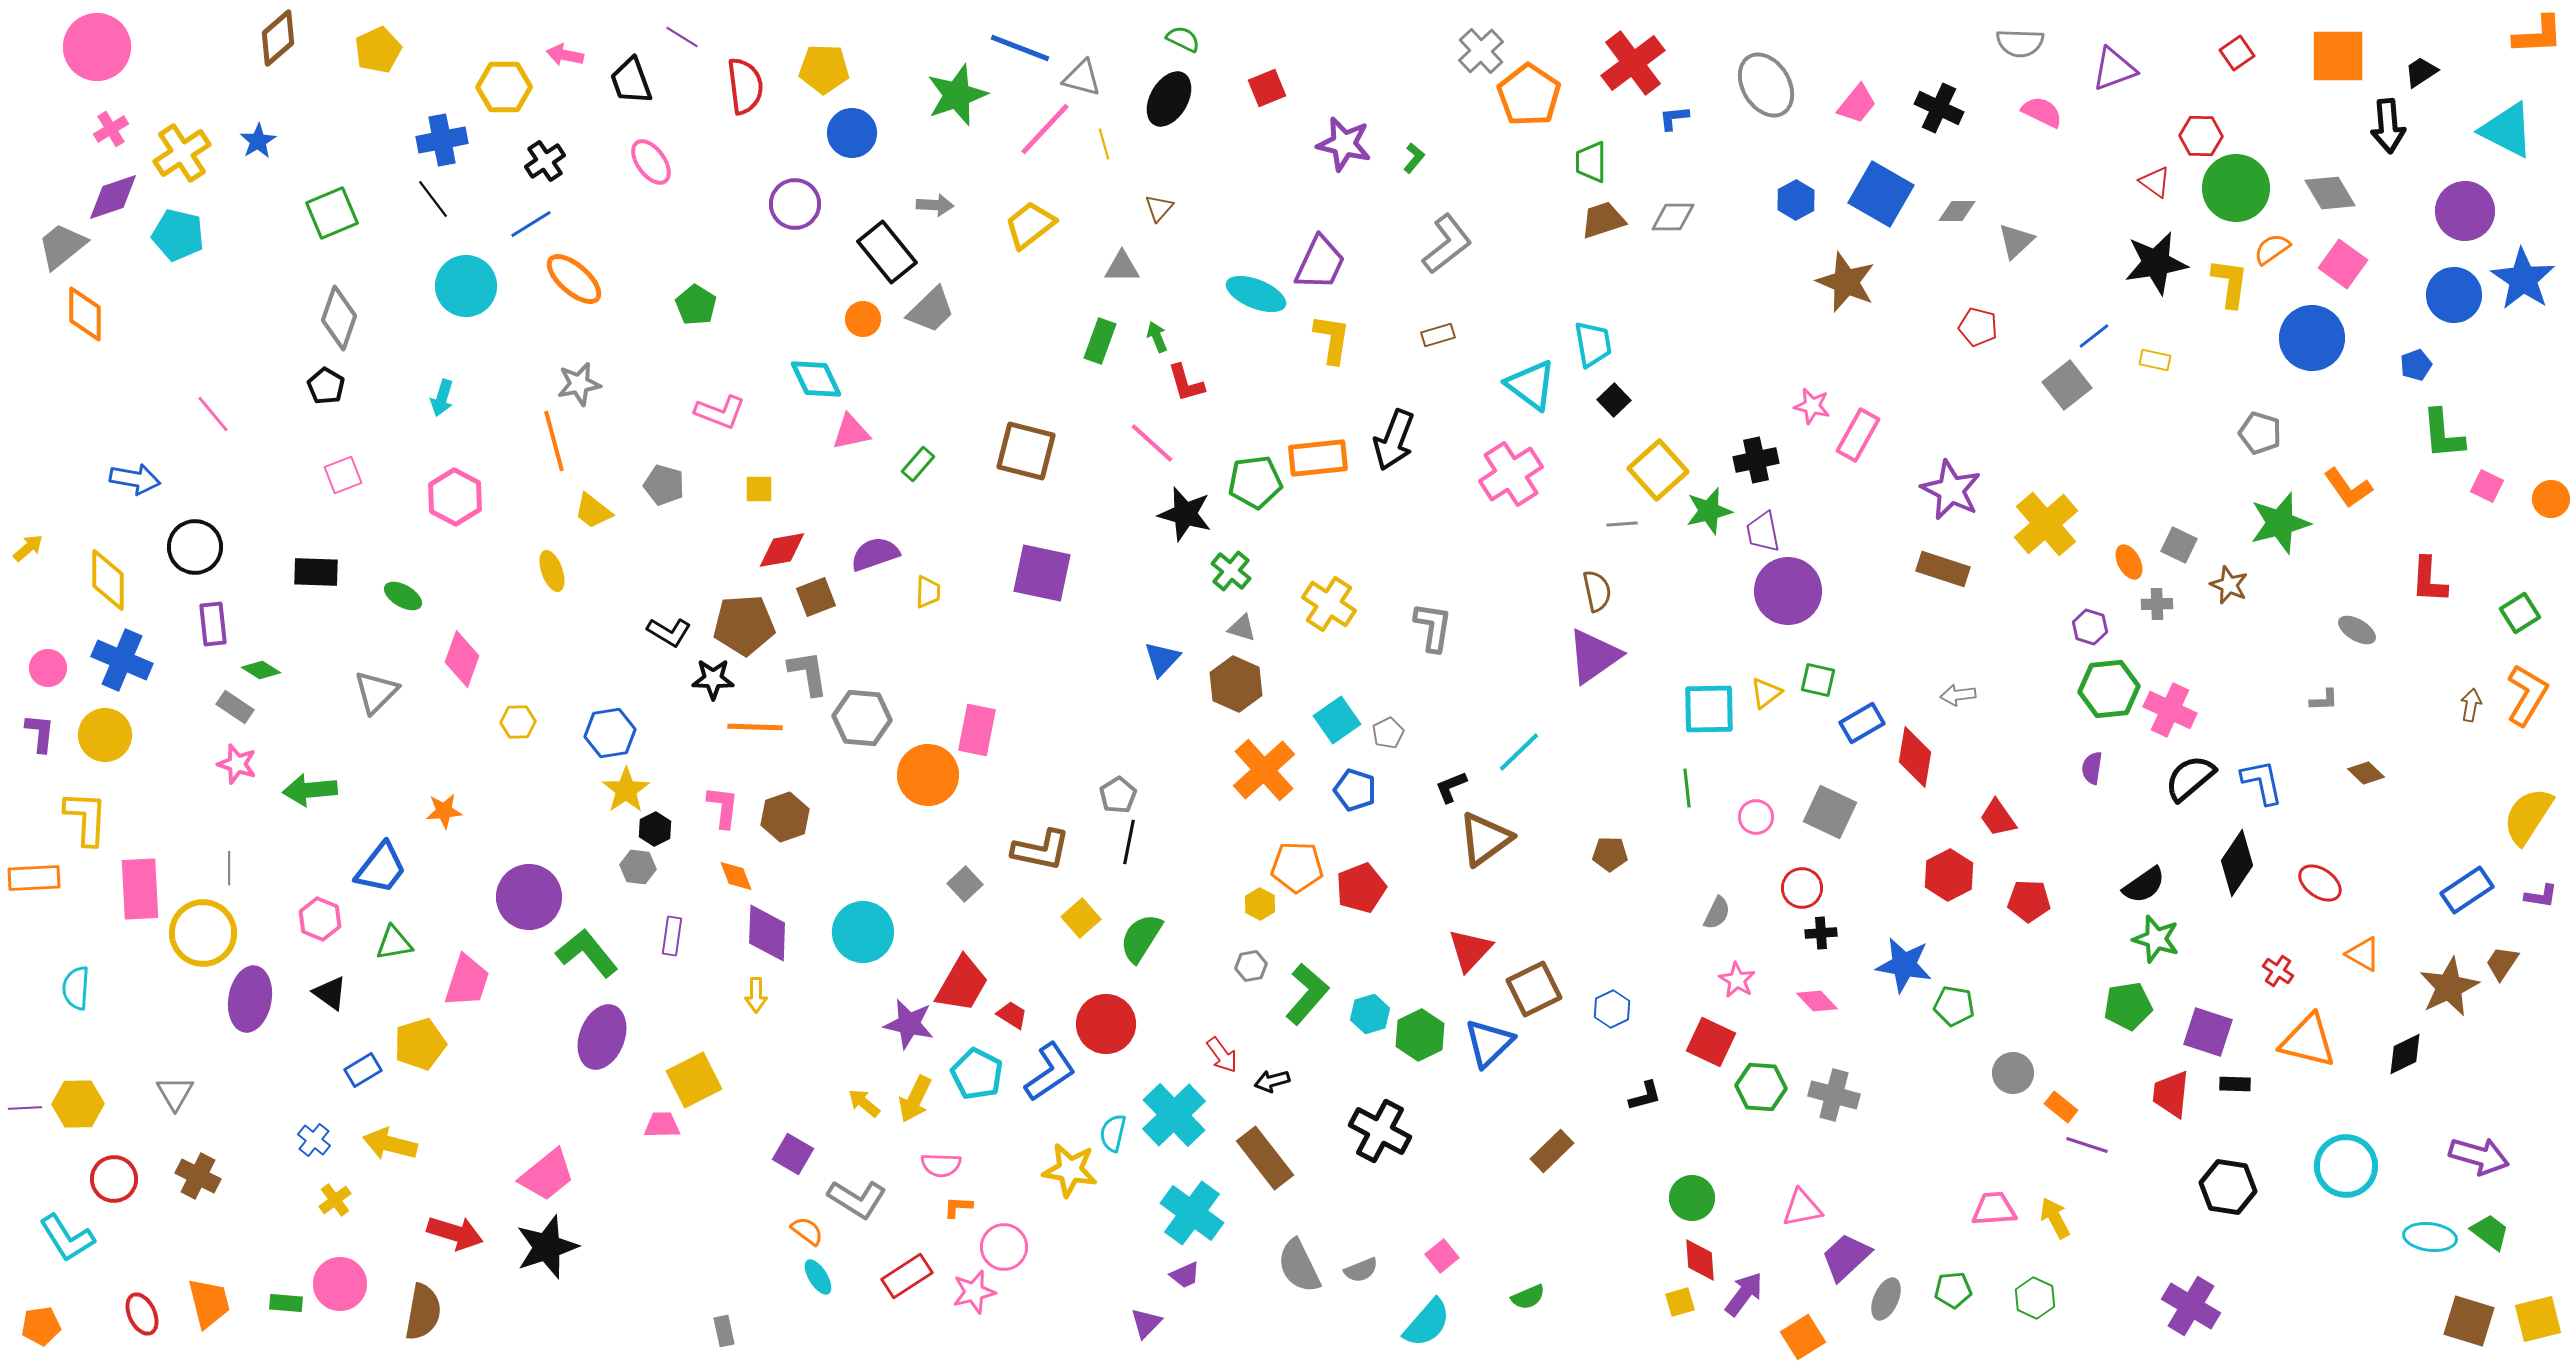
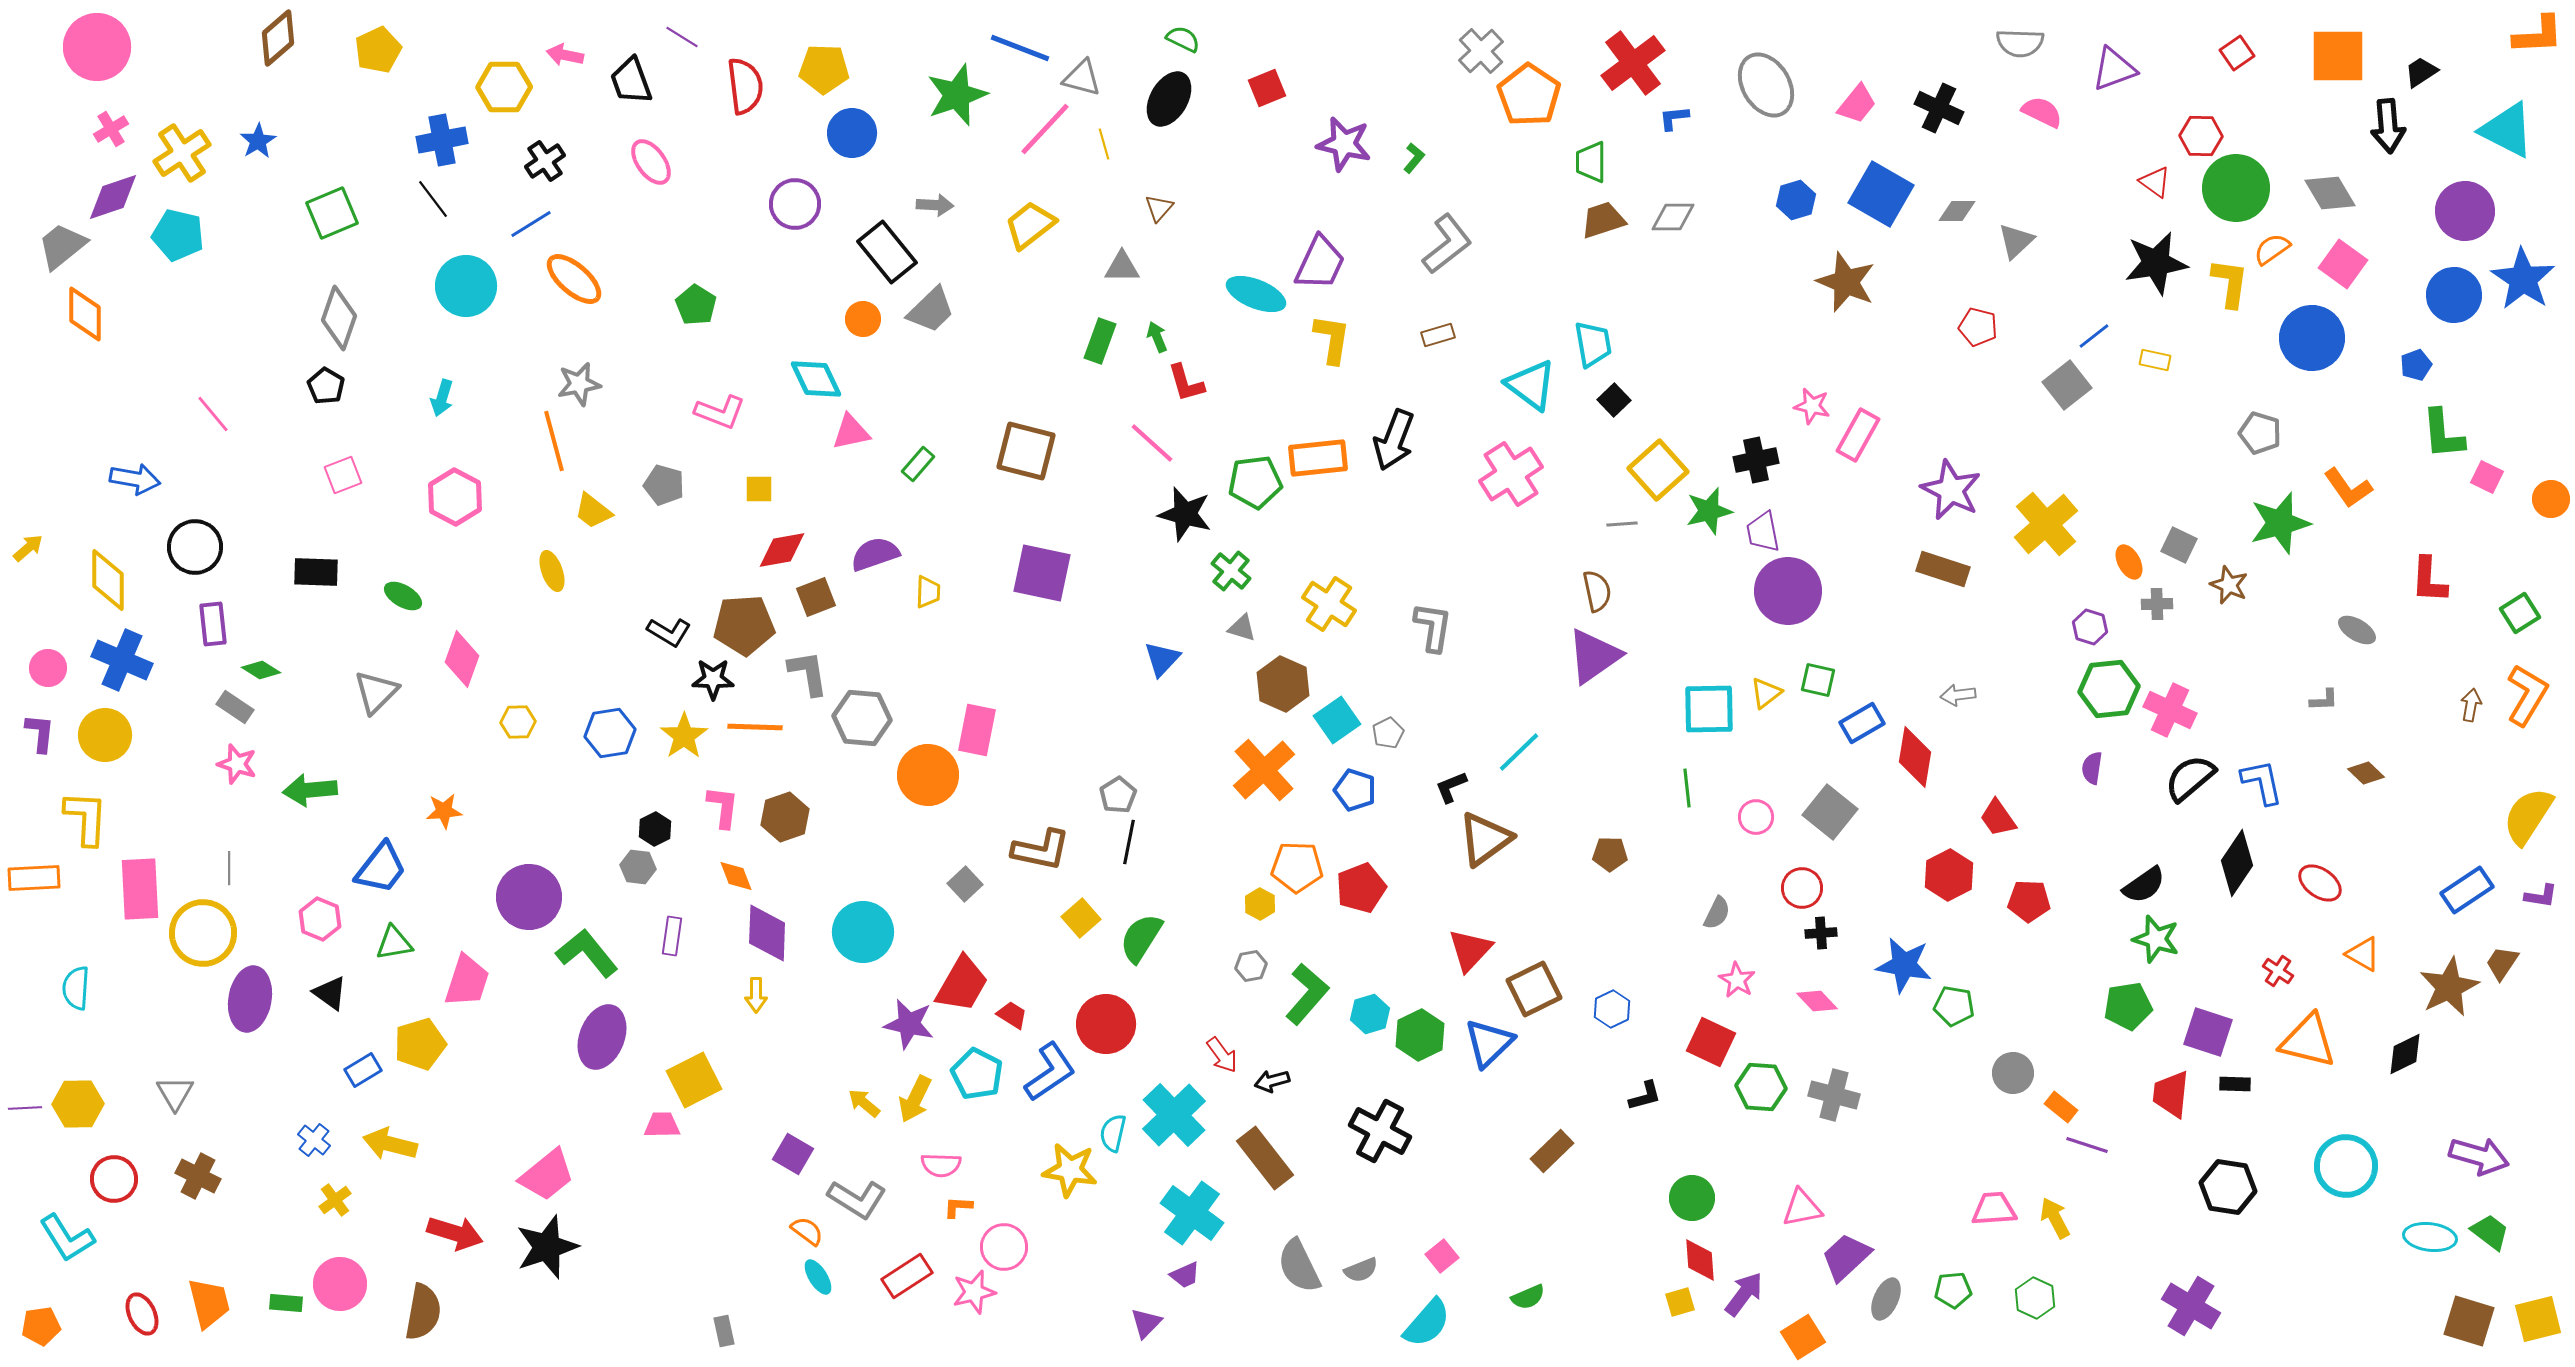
blue hexagon at (1796, 200): rotated 12 degrees clockwise
pink square at (2487, 486): moved 9 px up
brown hexagon at (1236, 684): moved 47 px right
yellow star at (626, 790): moved 58 px right, 54 px up
gray square at (1830, 812): rotated 14 degrees clockwise
